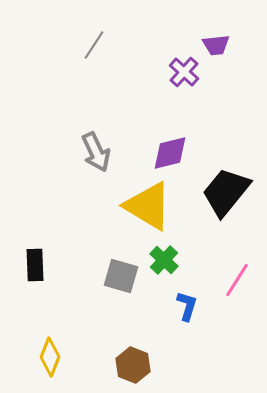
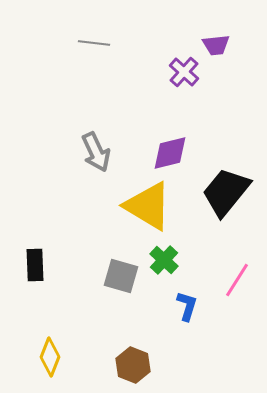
gray line: moved 2 px up; rotated 64 degrees clockwise
